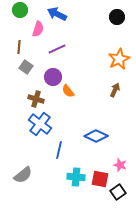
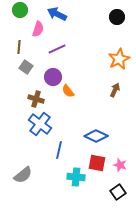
red square: moved 3 px left, 16 px up
